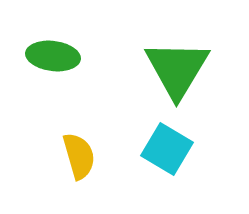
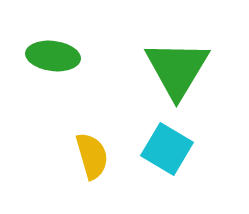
yellow semicircle: moved 13 px right
